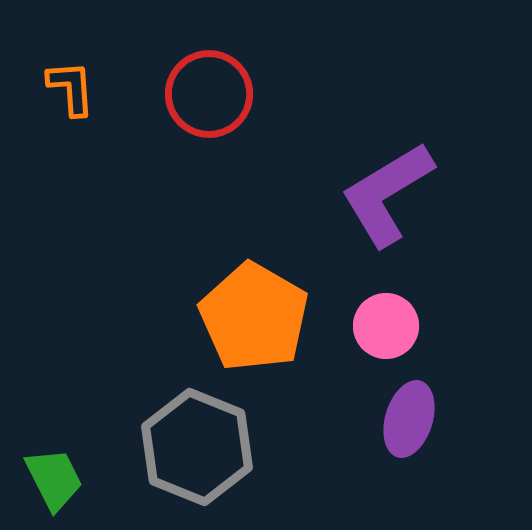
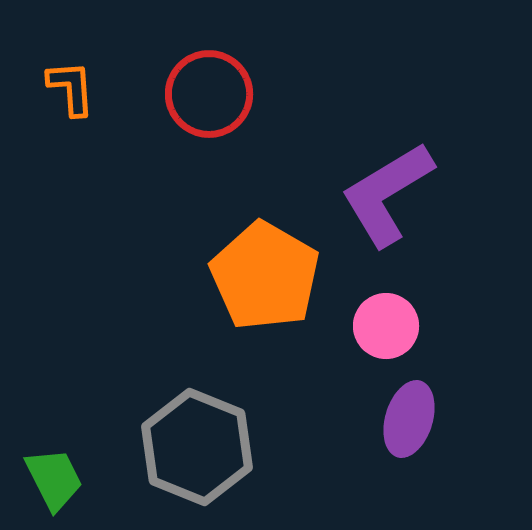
orange pentagon: moved 11 px right, 41 px up
